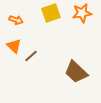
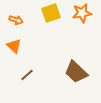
brown line: moved 4 px left, 19 px down
